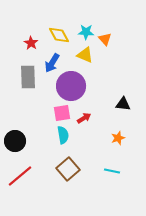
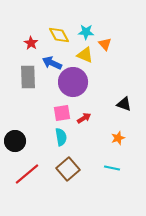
orange triangle: moved 5 px down
blue arrow: rotated 84 degrees clockwise
purple circle: moved 2 px right, 4 px up
black triangle: moved 1 px right; rotated 14 degrees clockwise
cyan semicircle: moved 2 px left, 2 px down
cyan line: moved 3 px up
red line: moved 7 px right, 2 px up
